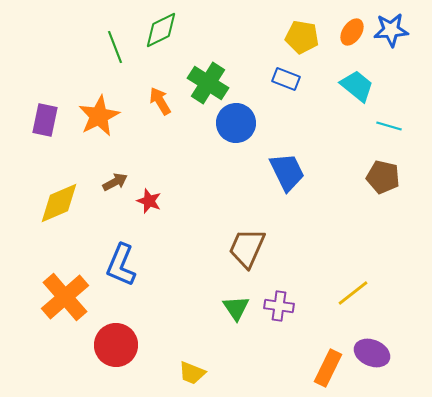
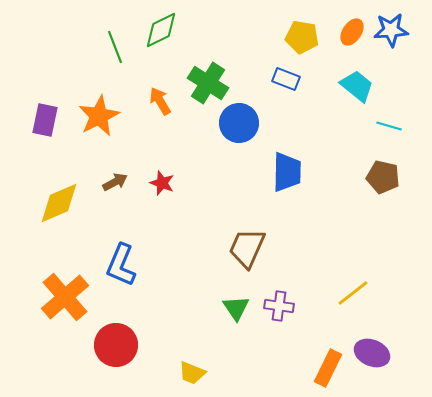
blue circle: moved 3 px right
blue trapezoid: rotated 27 degrees clockwise
red star: moved 13 px right, 18 px up
